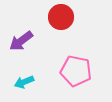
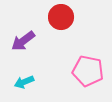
purple arrow: moved 2 px right
pink pentagon: moved 12 px right
